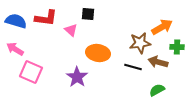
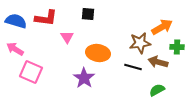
pink triangle: moved 4 px left, 7 px down; rotated 16 degrees clockwise
purple star: moved 7 px right, 1 px down
